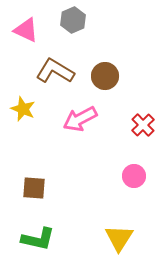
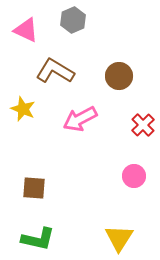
brown circle: moved 14 px right
